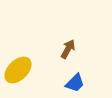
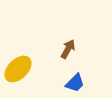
yellow ellipse: moved 1 px up
